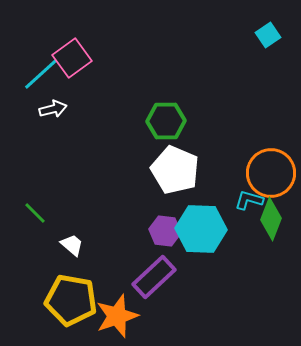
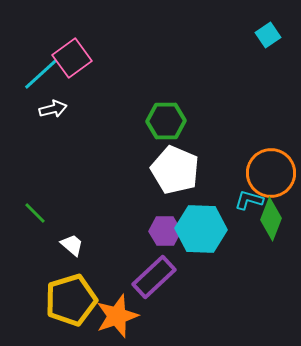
purple hexagon: rotated 8 degrees counterclockwise
yellow pentagon: rotated 27 degrees counterclockwise
